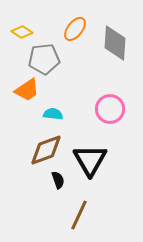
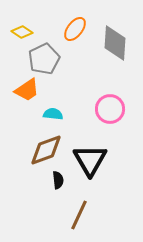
gray pentagon: rotated 20 degrees counterclockwise
black semicircle: rotated 12 degrees clockwise
